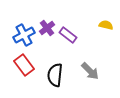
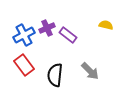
purple cross: rotated 14 degrees clockwise
